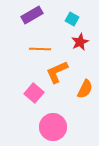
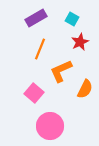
purple rectangle: moved 4 px right, 3 px down
orange line: rotated 70 degrees counterclockwise
orange L-shape: moved 4 px right, 1 px up
pink circle: moved 3 px left, 1 px up
